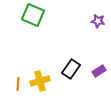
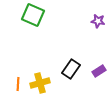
yellow cross: moved 2 px down
